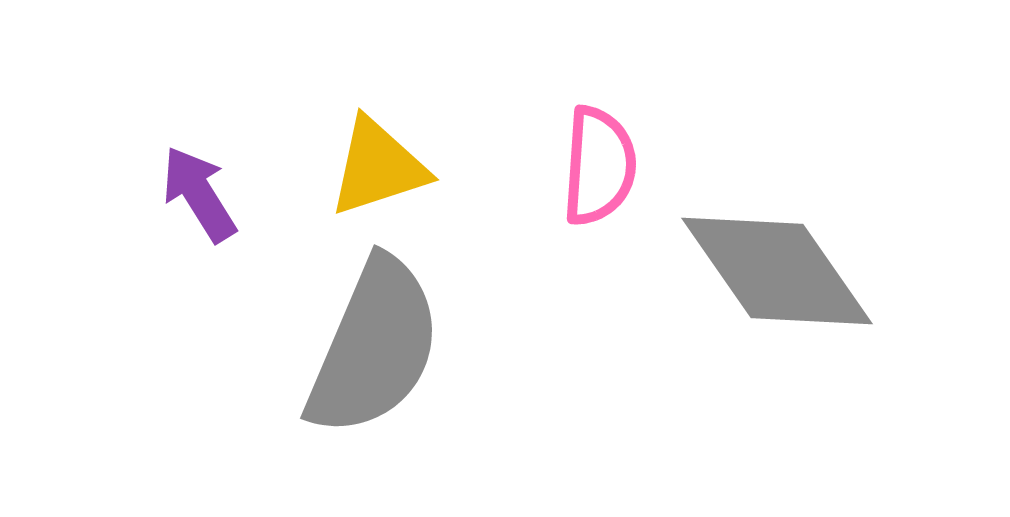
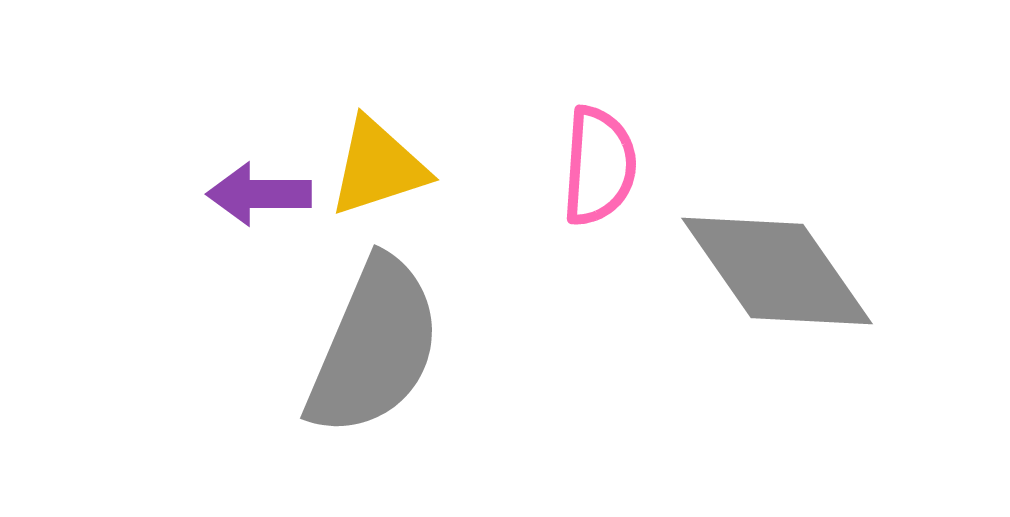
purple arrow: moved 60 px right; rotated 58 degrees counterclockwise
